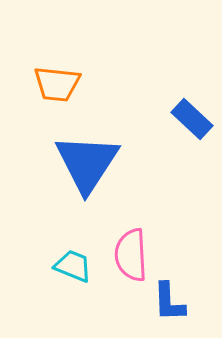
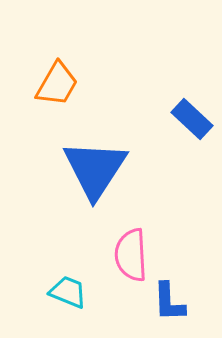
orange trapezoid: rotated 66 degrees counterclockwise
blue triangle: moved 8 px right, 6 px down
cyan trapezoid: moved 5 px left, 26 px down
